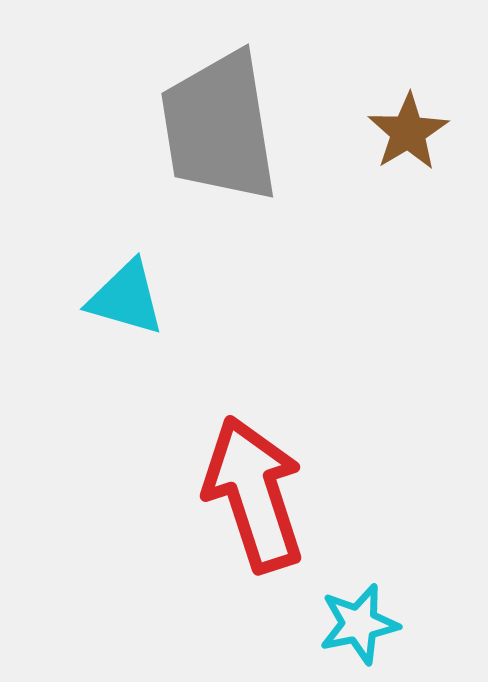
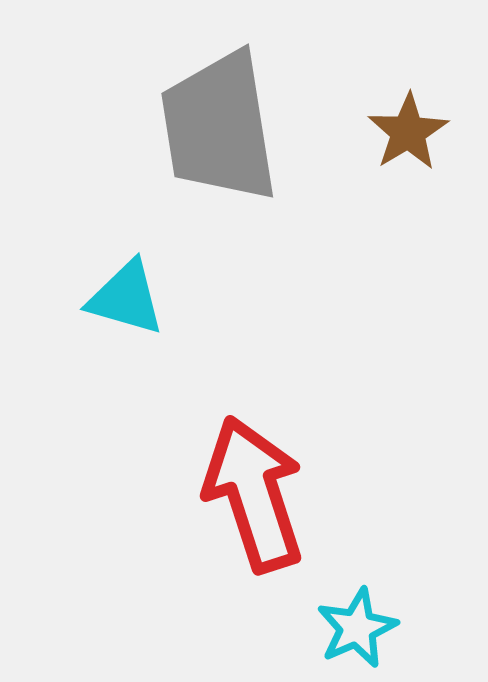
cyan star: moved 2 px left, 4 px down; rotated 12 degrees counterclockwise
